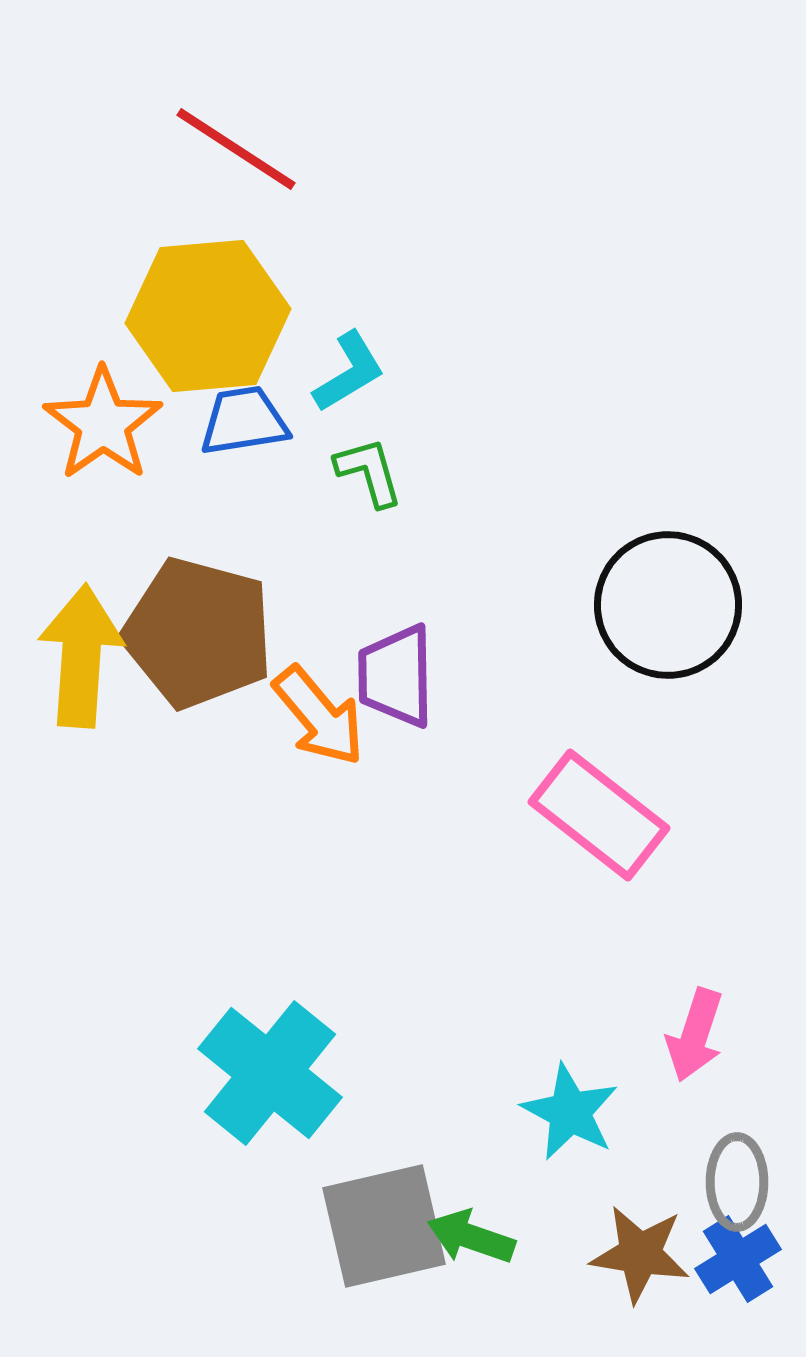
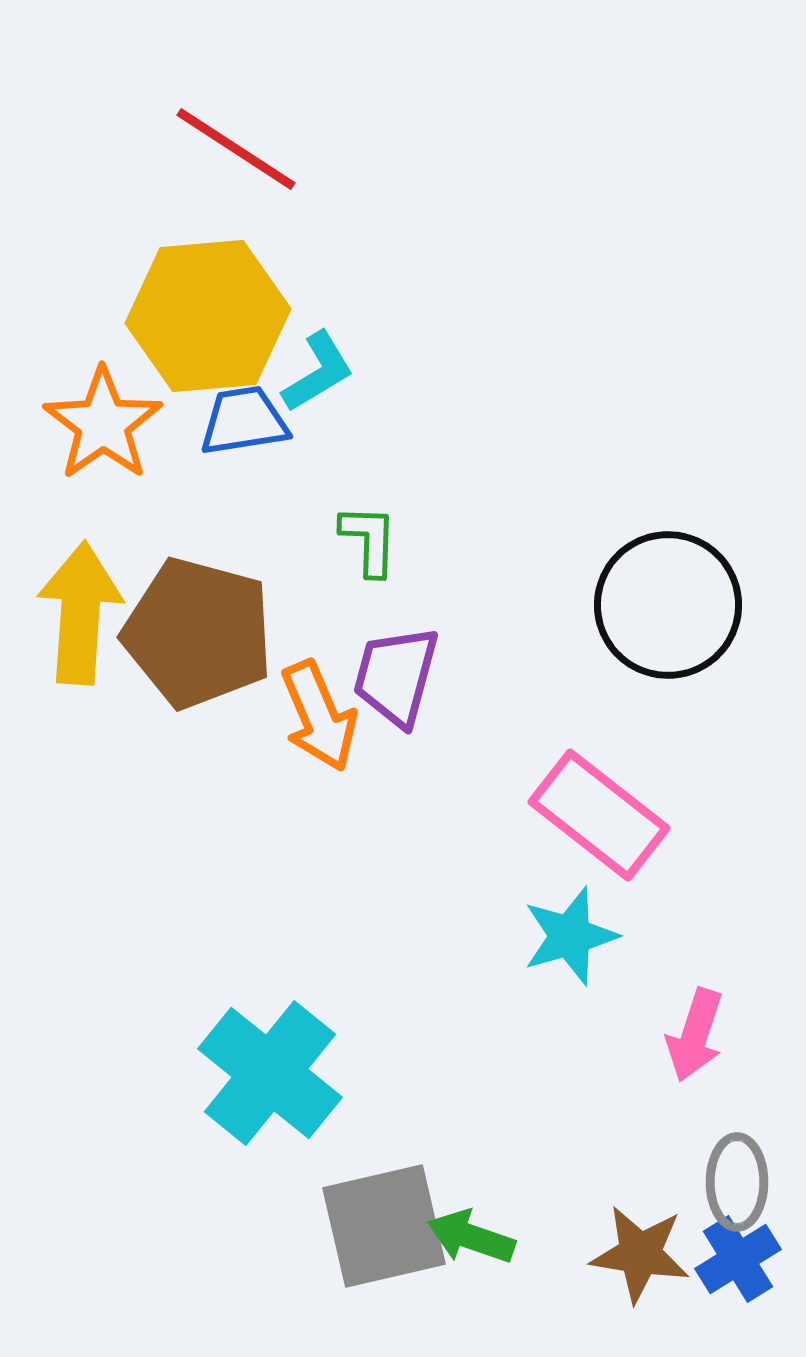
cyan L-shape: moved 31 px left
green L-shape: moved 68 px down; rotated 18 degrees clockwise
yellow arrow: moved 1 px left, 43 px up
purple trapezoid: rotated 16 degrees clockwise
orange arrow: rotated 17 degrees clockwise
cyan star: moved 176 px up; rotated 28 degrees clockwise
